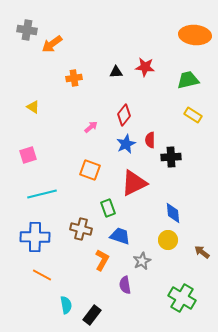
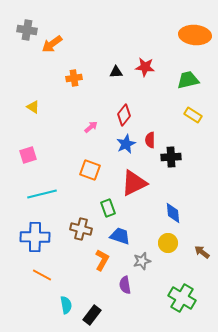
yellow circle: moved 3 px down
gray star: rotated 12 degrees clockwise
